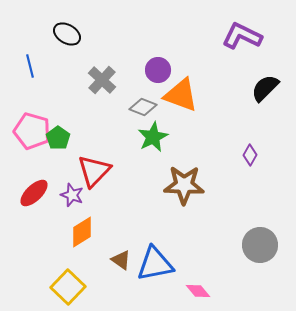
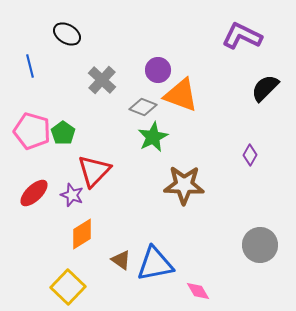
green pentagon: moved 5 px right, 5 px up
orange diamond: moved 2 px down
pink diamond: rotated 10 degrees clockwise
